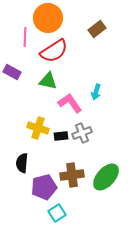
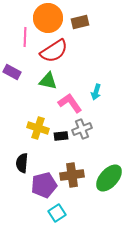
brown rectangle: moved 17 px left, 7 px up; rotated 24 degrees clockwise
gray cross: moved 4 px up
green ellipse: moved 3 px right, 1 px down
purple pentagon: moved 2 px up
